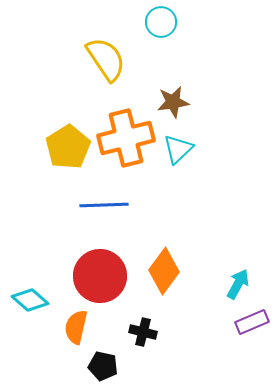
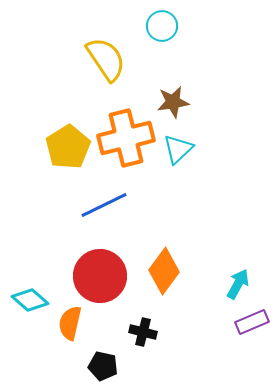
cyan circle: moved 1 px right, 4 px down
blue line: rotated 24 degrees counterclockwise
orange semicircle: moved 6 px left, 4 px up
